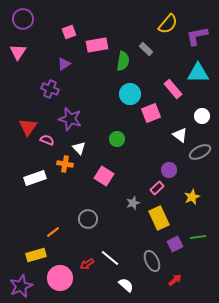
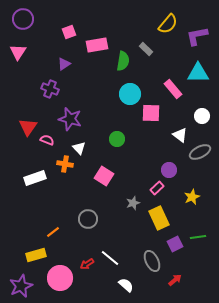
pink square at (151, 113): rotated 24 degrees clockwise
